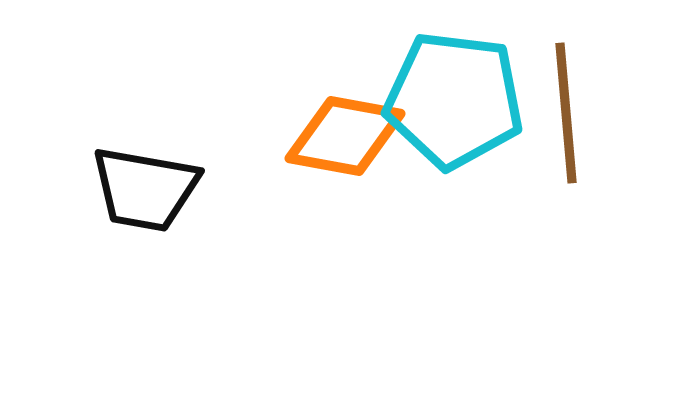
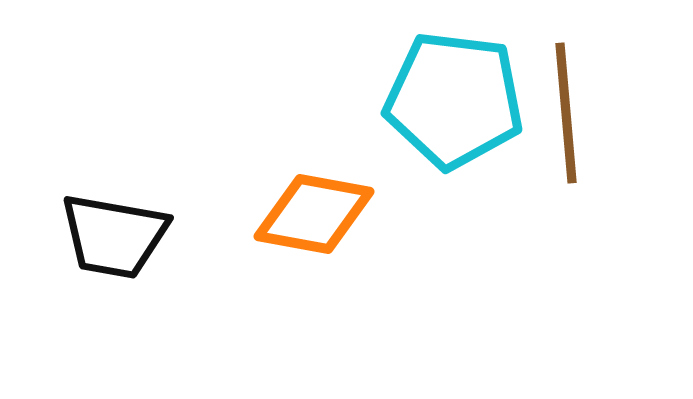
orange diamond: moved 31 px left, 78 px down
black trapezoid: moved 31 px left, 47 px down
